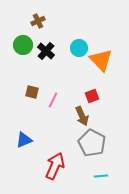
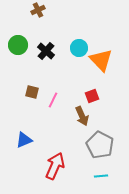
brown cross: moved 11 px up
green circle: moved 5 px left
gray pentagon: moved 8 px right, 2 px down
